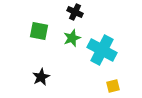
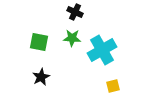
green square: moved 11 px down
green star: rotated 24 degrees clockwise
cyan cross: rotated 32 degrees clockwise
